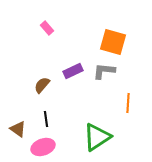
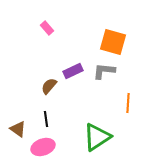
brown semicircle: moved 7 px right, 1 px down
